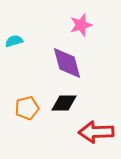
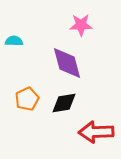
pink star: rotated 15 degrees clockwise
cyan semicircle: rotated 18 degrees clockwise
black diamond: rotated 8 degrees counterclockwise
orange pentagon: moved 9 px up; rotated 10 degrees counterclockwise
